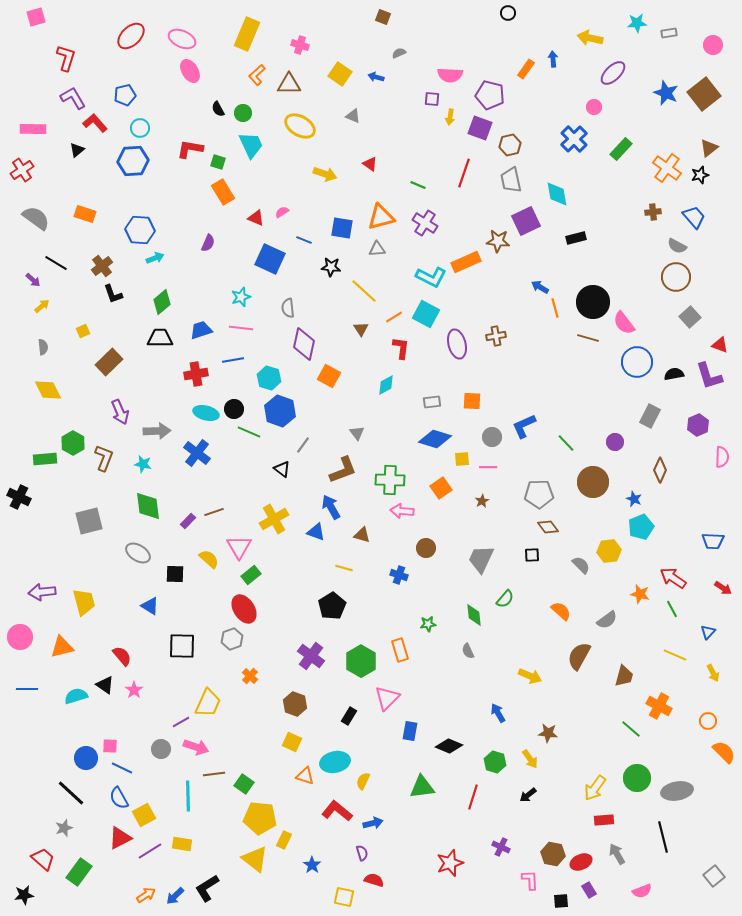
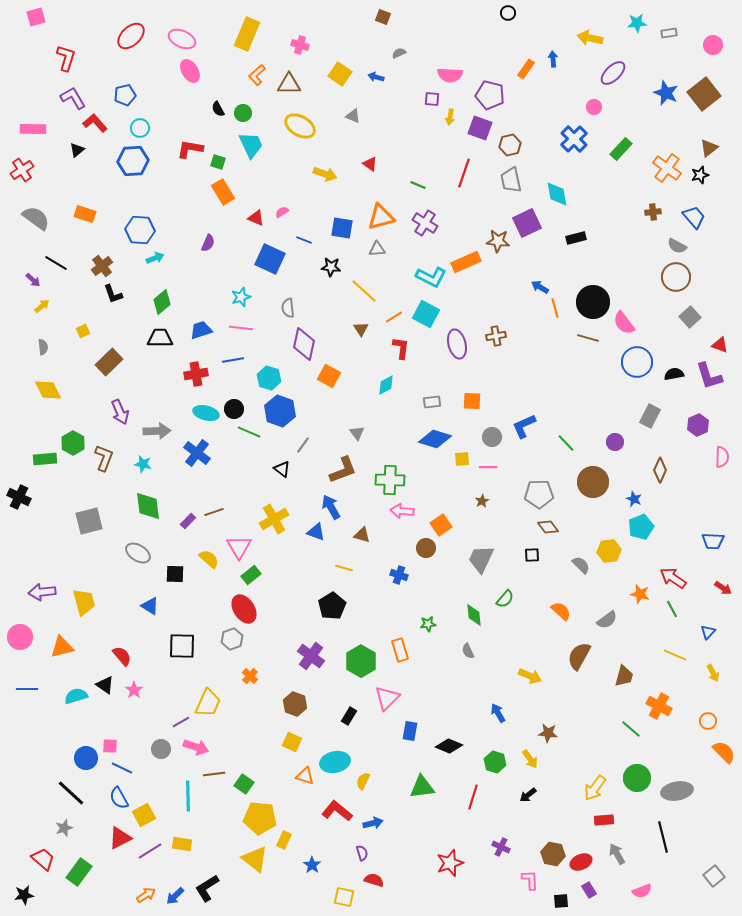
purple square at (526, 221): moved 1 px right, 2 px down
orange square at (441, 488): moved 37 px down
